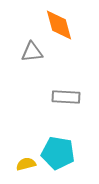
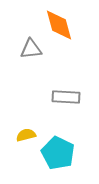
gray triangle: moved 1 px left, 3 px up
cyan pentagon: rotated 16 degrees clockwise
yellow semicircle: moved 29 px up
